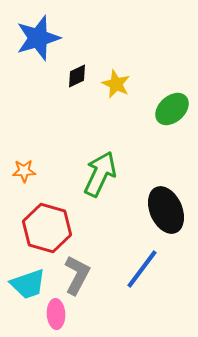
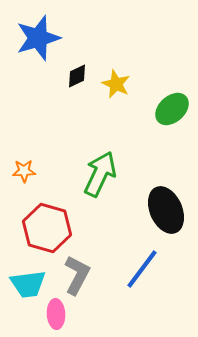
cyan trapezoid: rotated 12 degrees clockwise
